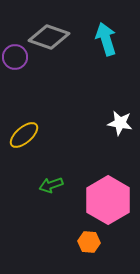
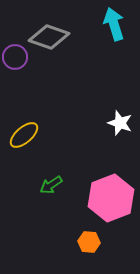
cyan arrow: moved 8 px right, 15 px up
white star: rotated 10 degrees clockwise
green arrow: rotated 15 degrees counterclockwise
pink hexagon: moved 3 px right, 2 px up; rotated 9 degrees clockwise
